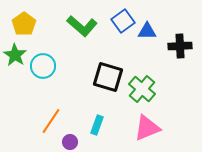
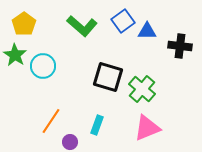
black cross: rotated 10 degrees clockwise
